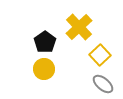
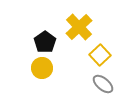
yellow circle: moved 2 px left, 1 px up
